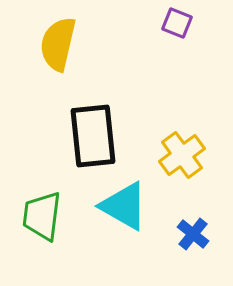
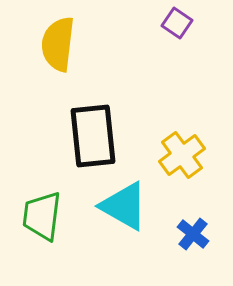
purple square: rotated 12 degrees clockwise
yellow semicircle: rotated 6 degrees counterclockwise
